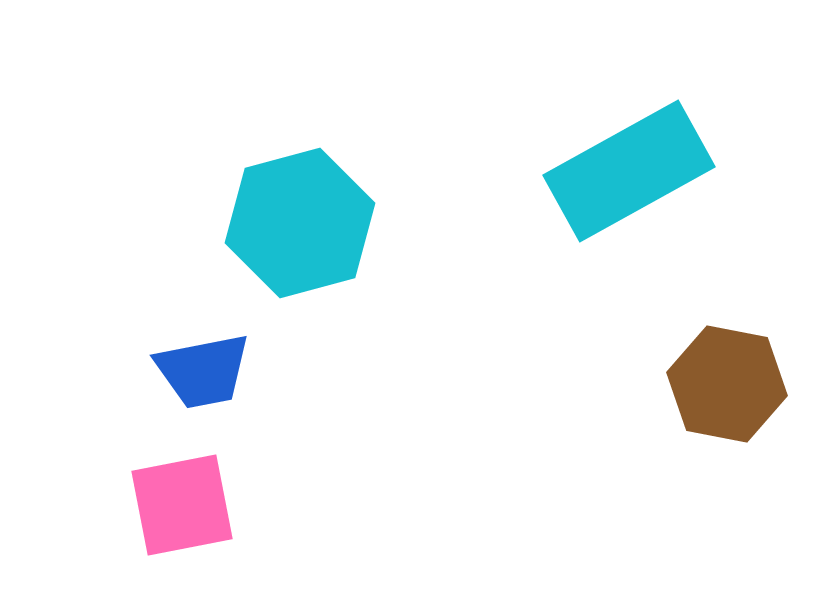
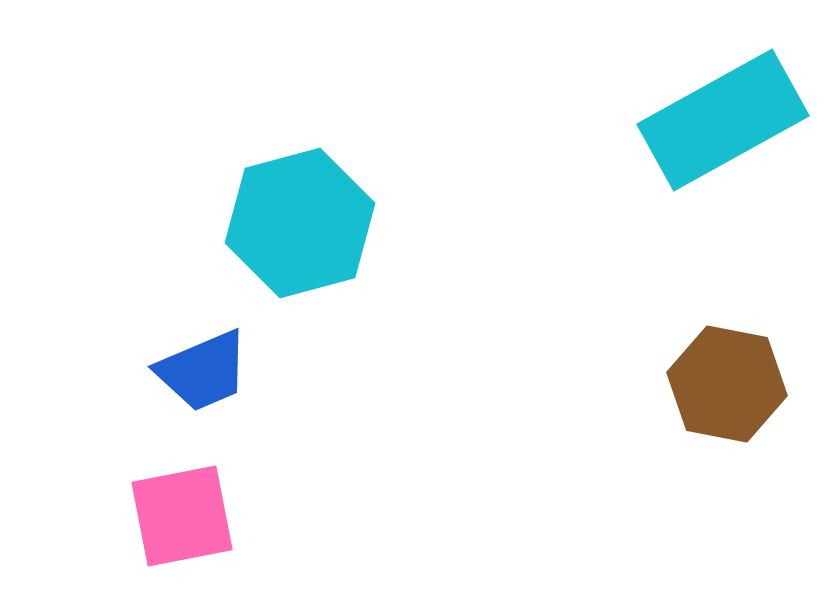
cyan rectangle: moved 94 px right, 51 px up
blue trapezoid: rotated 12 degrees counterclockwise
pink square: moved 11 px down
